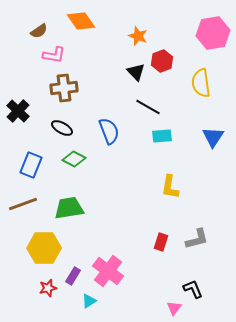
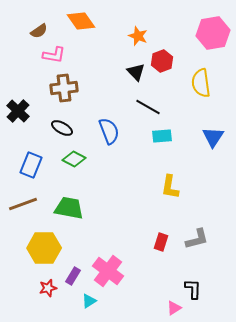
green trapezoid: rotated 20 degrees clockwise
black L-shape: rotated 25 degrees clockwise
pink triangle: rotated 21 degrees clockwise
